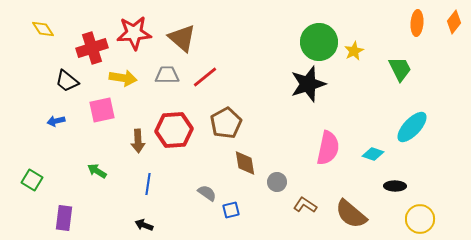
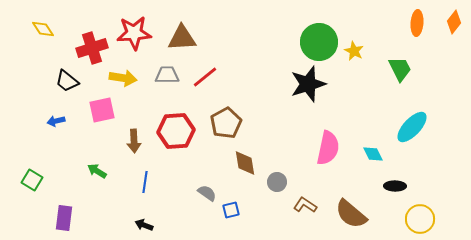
brown triangle: rotated 44 degrees counterclockwise
yellow star: rotated 18 degrees counterclockwise
red hexagon: moved 2 px right, 1 px down
brown arrow: moved 4 px left
cyan diamond: rotated 45 degrees clockwise
blue line: moved 3 px left, 2 px up
